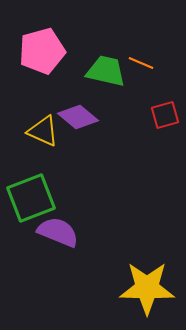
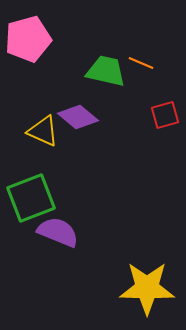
pink pentagon: moved 14 px left, 12 px up
